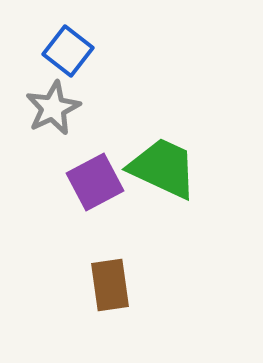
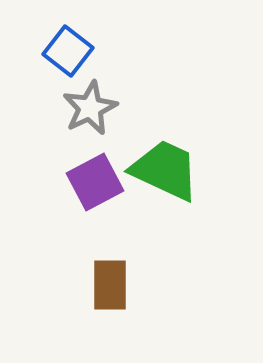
gray star: moved 37 px right
green trapezoid: moved 2 px right, 2 px down
brown rectangle: rotated 8 degrees clockwise
